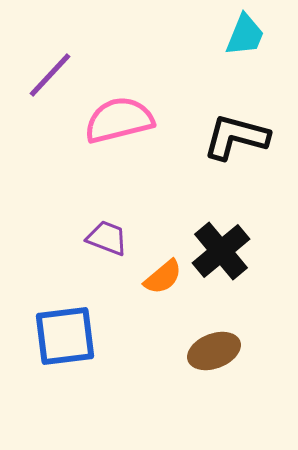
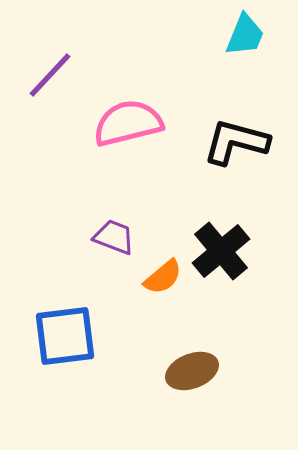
pink semicircle: moved 9 px right, 3 px down
black L-shape: moved 5 px down
purple trapezoid: moved 7 px right, 1 px up
brown ellipse: moved 22 px left, 20 px down
